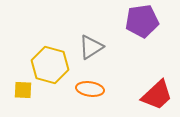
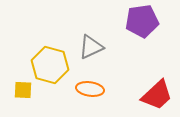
gray triangle: rotated 8 degrees clockwise
